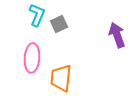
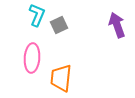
gray square: moved 1 px down
purple arrow: moved 10 px up
